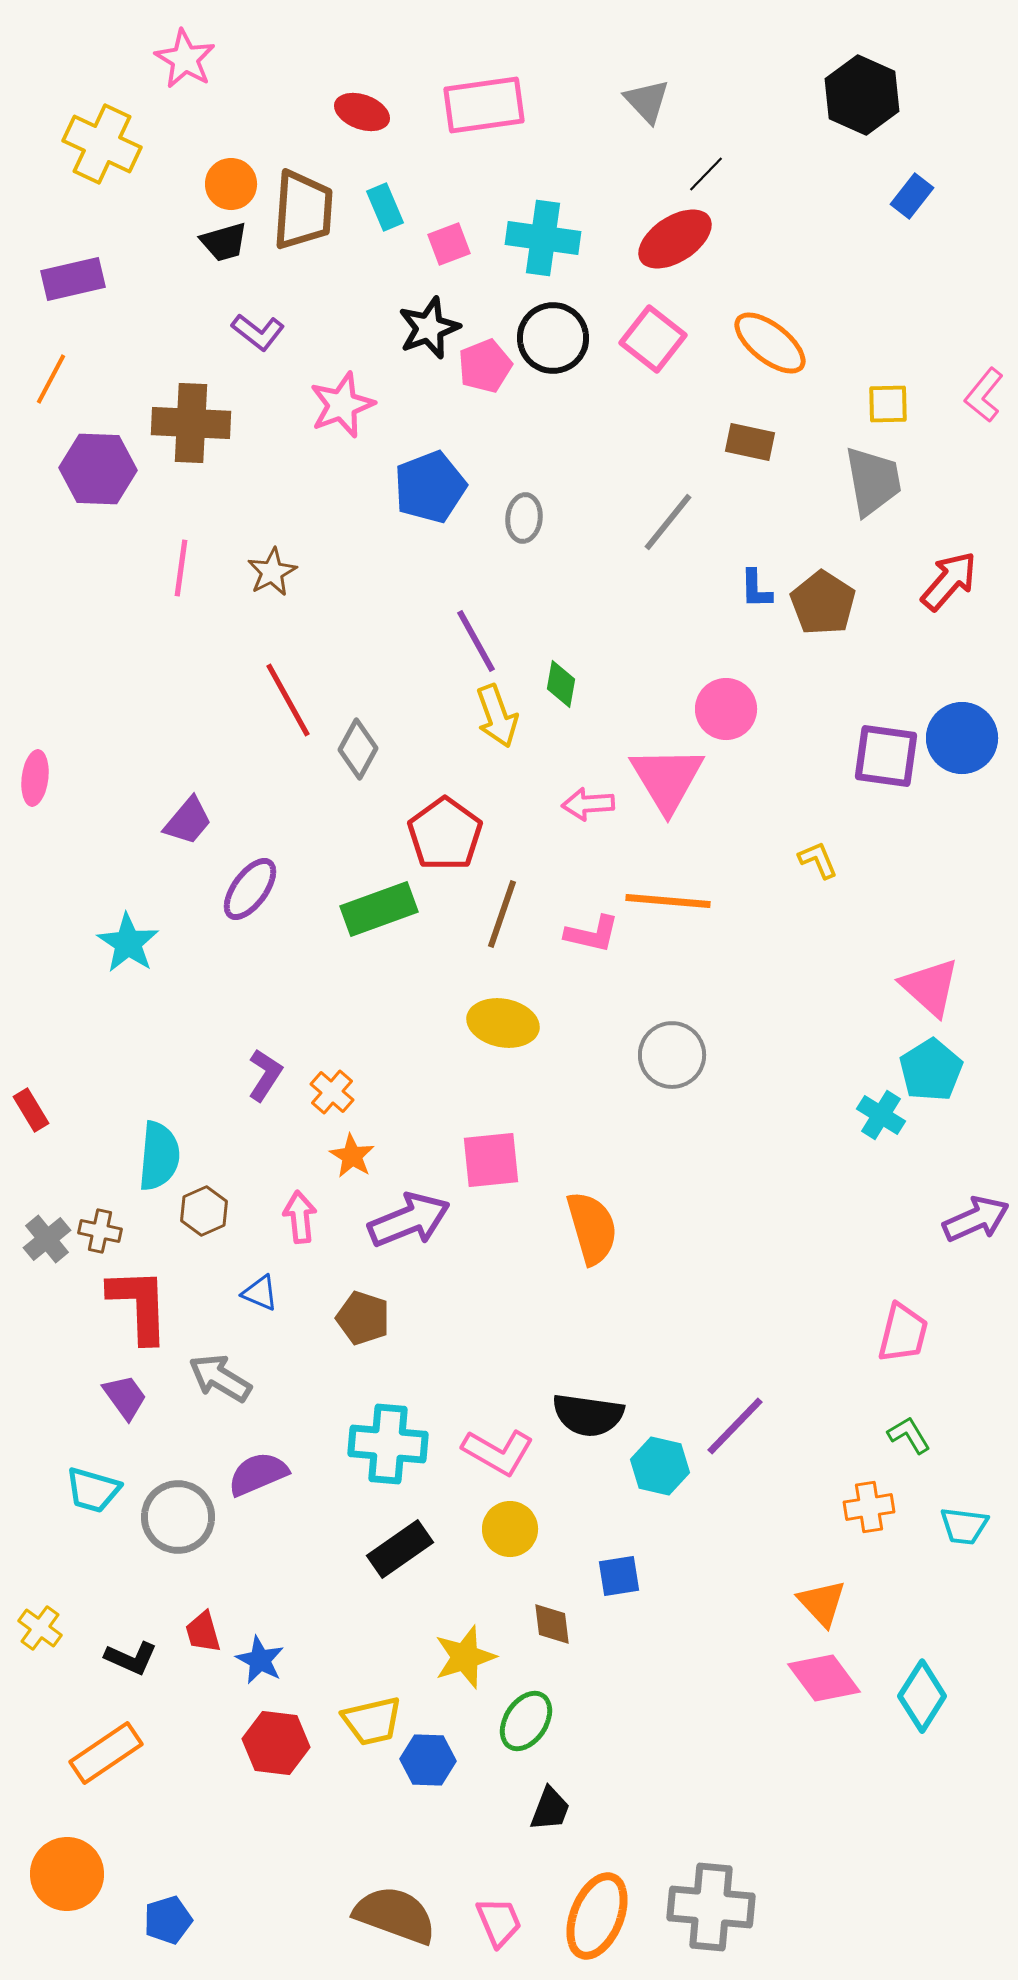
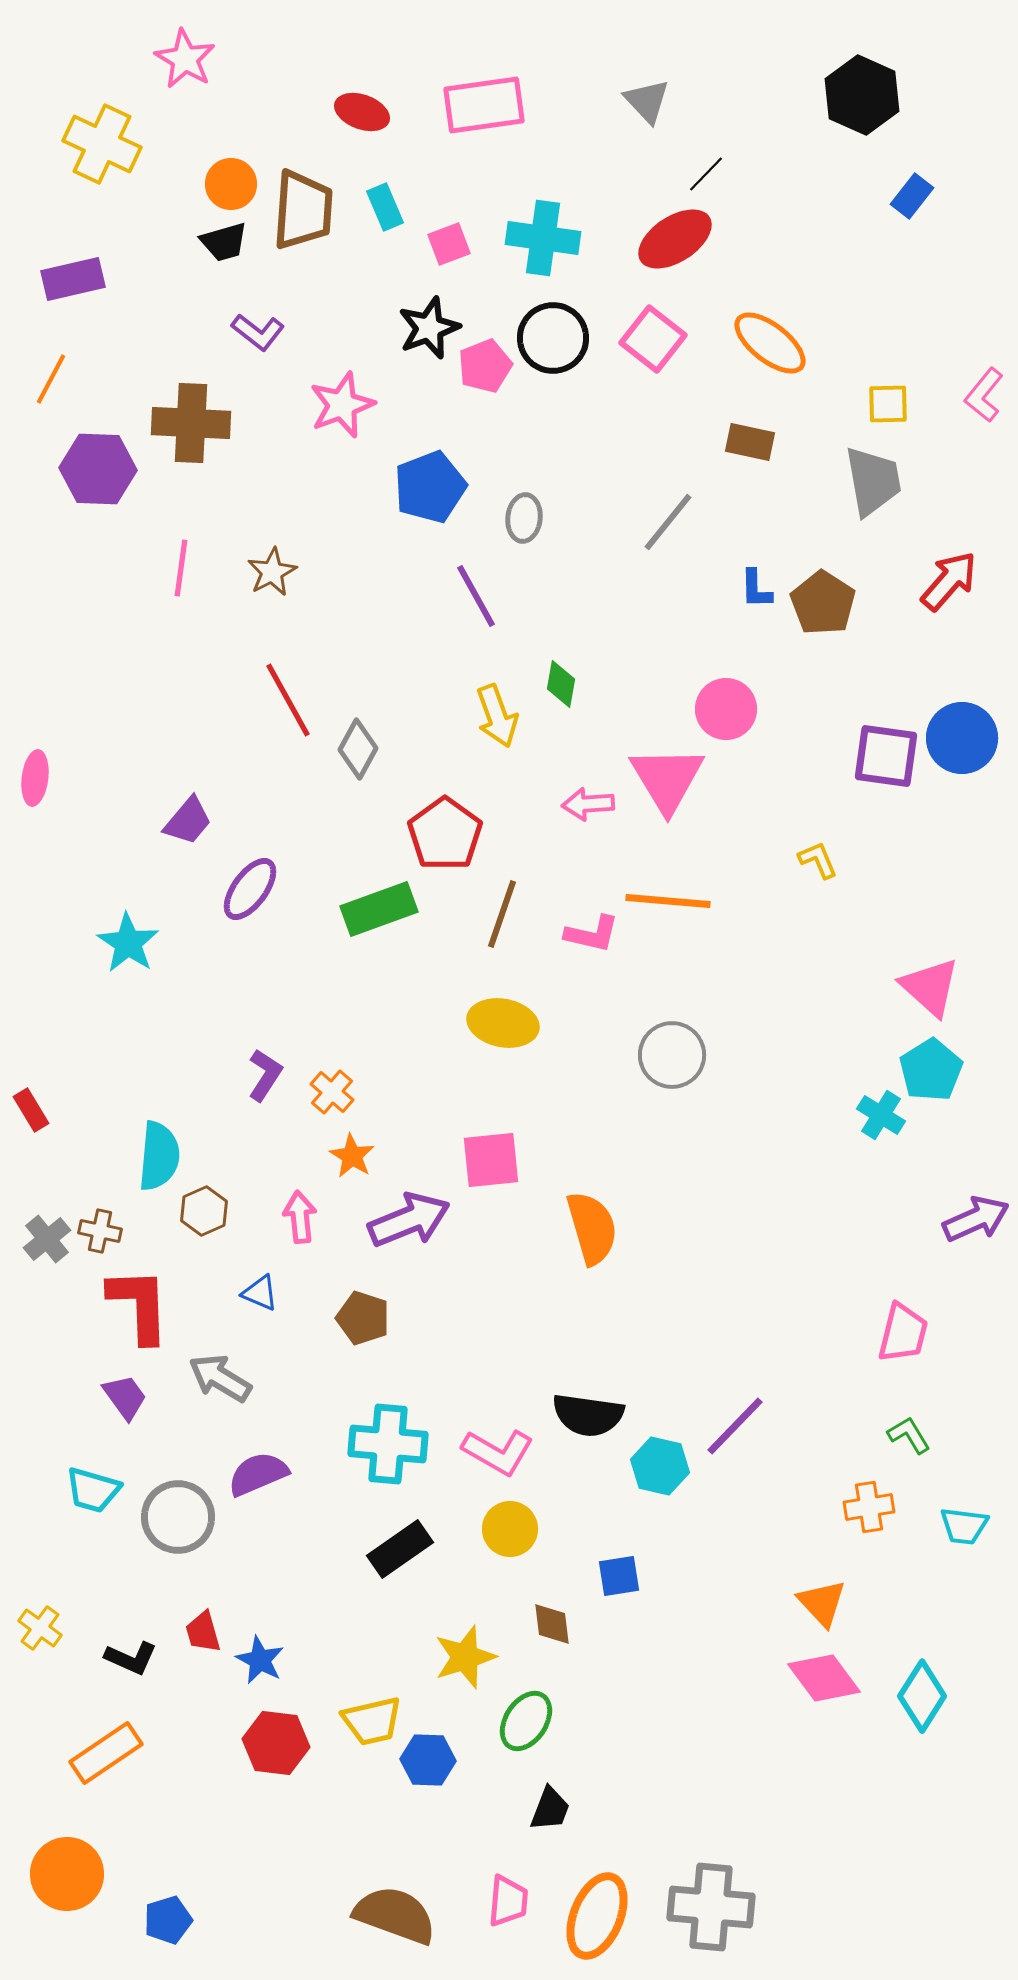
purple line at (476, 641): moved 45 px up
pink trapezoid at (499, 1922): moved 9 px right, 21 px up; rotated 28 degrees clockwise
